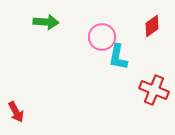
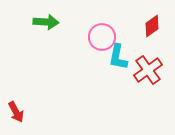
red cross: moved 6 px left, 20 px up; rotated 32 degrees clockwise
